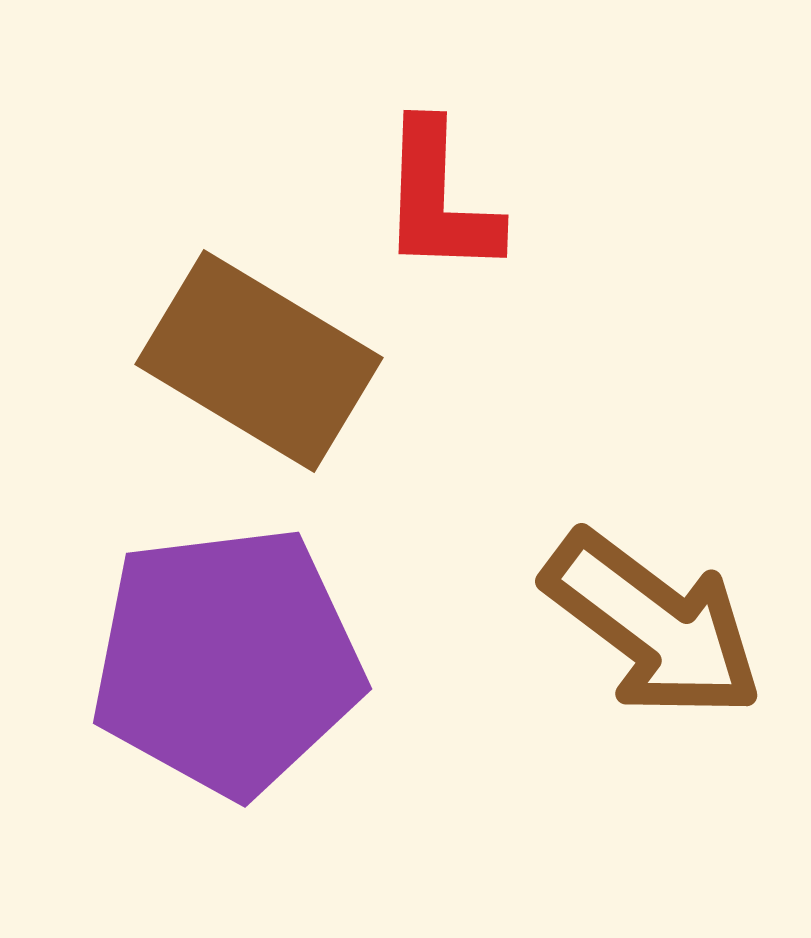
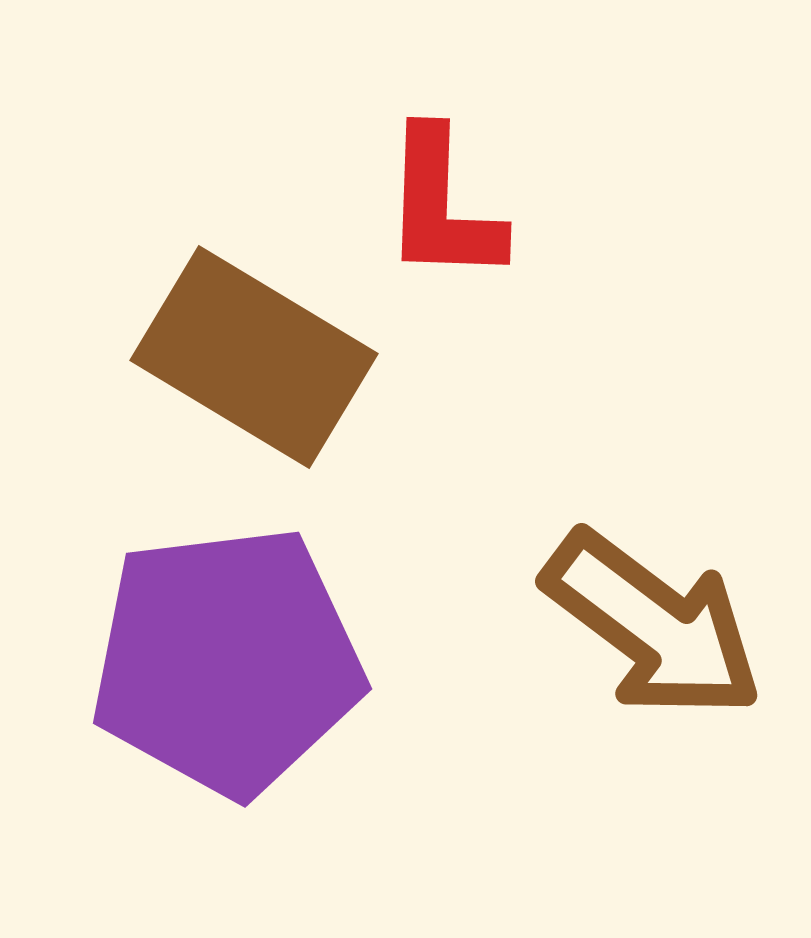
red L-shape: moved 3 px right, 7 px down
brown rectangle: moved 5 px left, 4 px up
